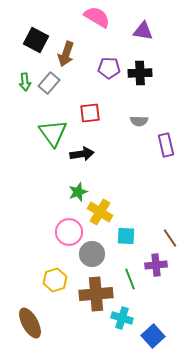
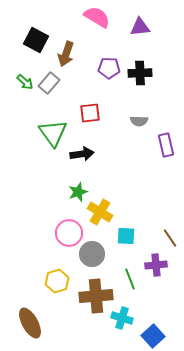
purple triangle: moved 3 px left, 4 px up; rotated 15 degrees counterclockwise
green arrow: rotated 42 degrees counterclockwise
pink circle: moved 1 px down
yellow hexagon: moved 2 px right, 1 px down
brown cross: moved 2 px down
